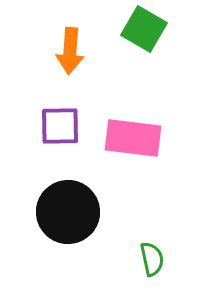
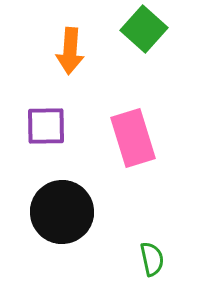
green square: rotated 12 degrees clockwise
purple square: moved 14 px left
pink rectangle: rotated 66 degrees clockwise
black circle: moved 6 px left
